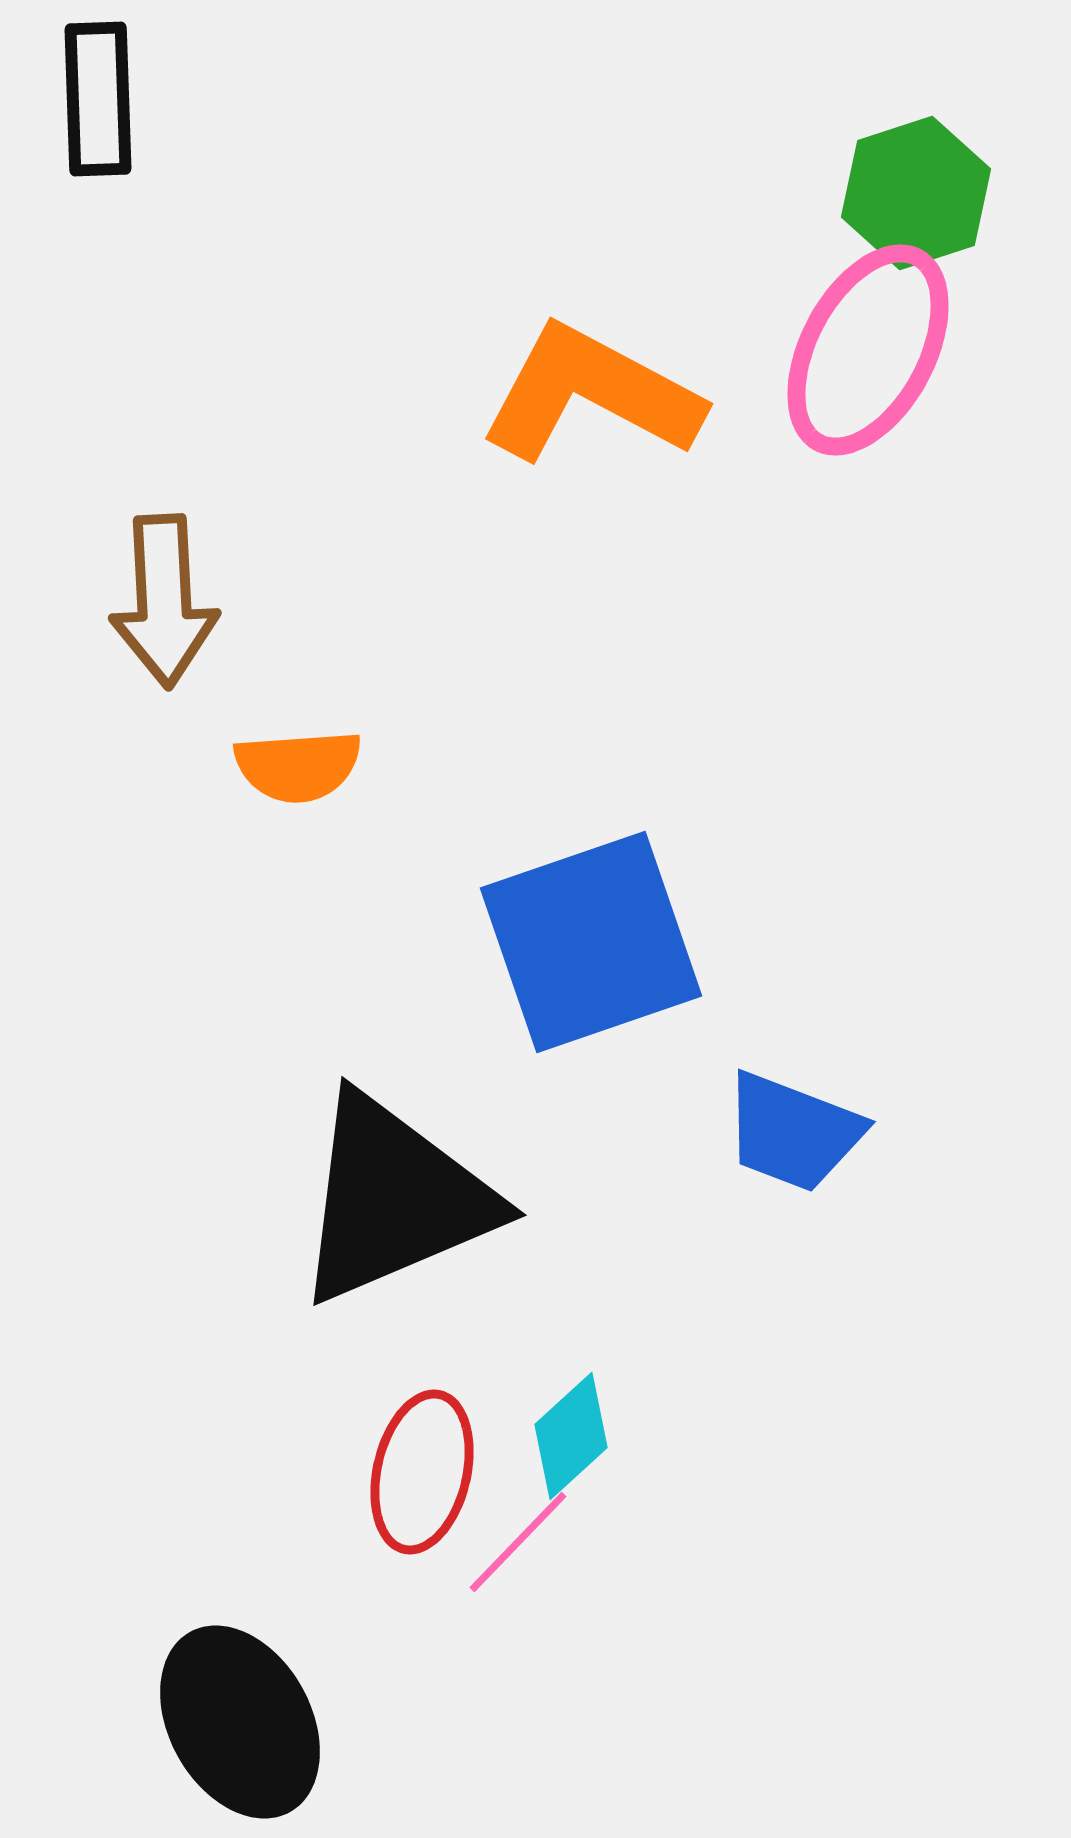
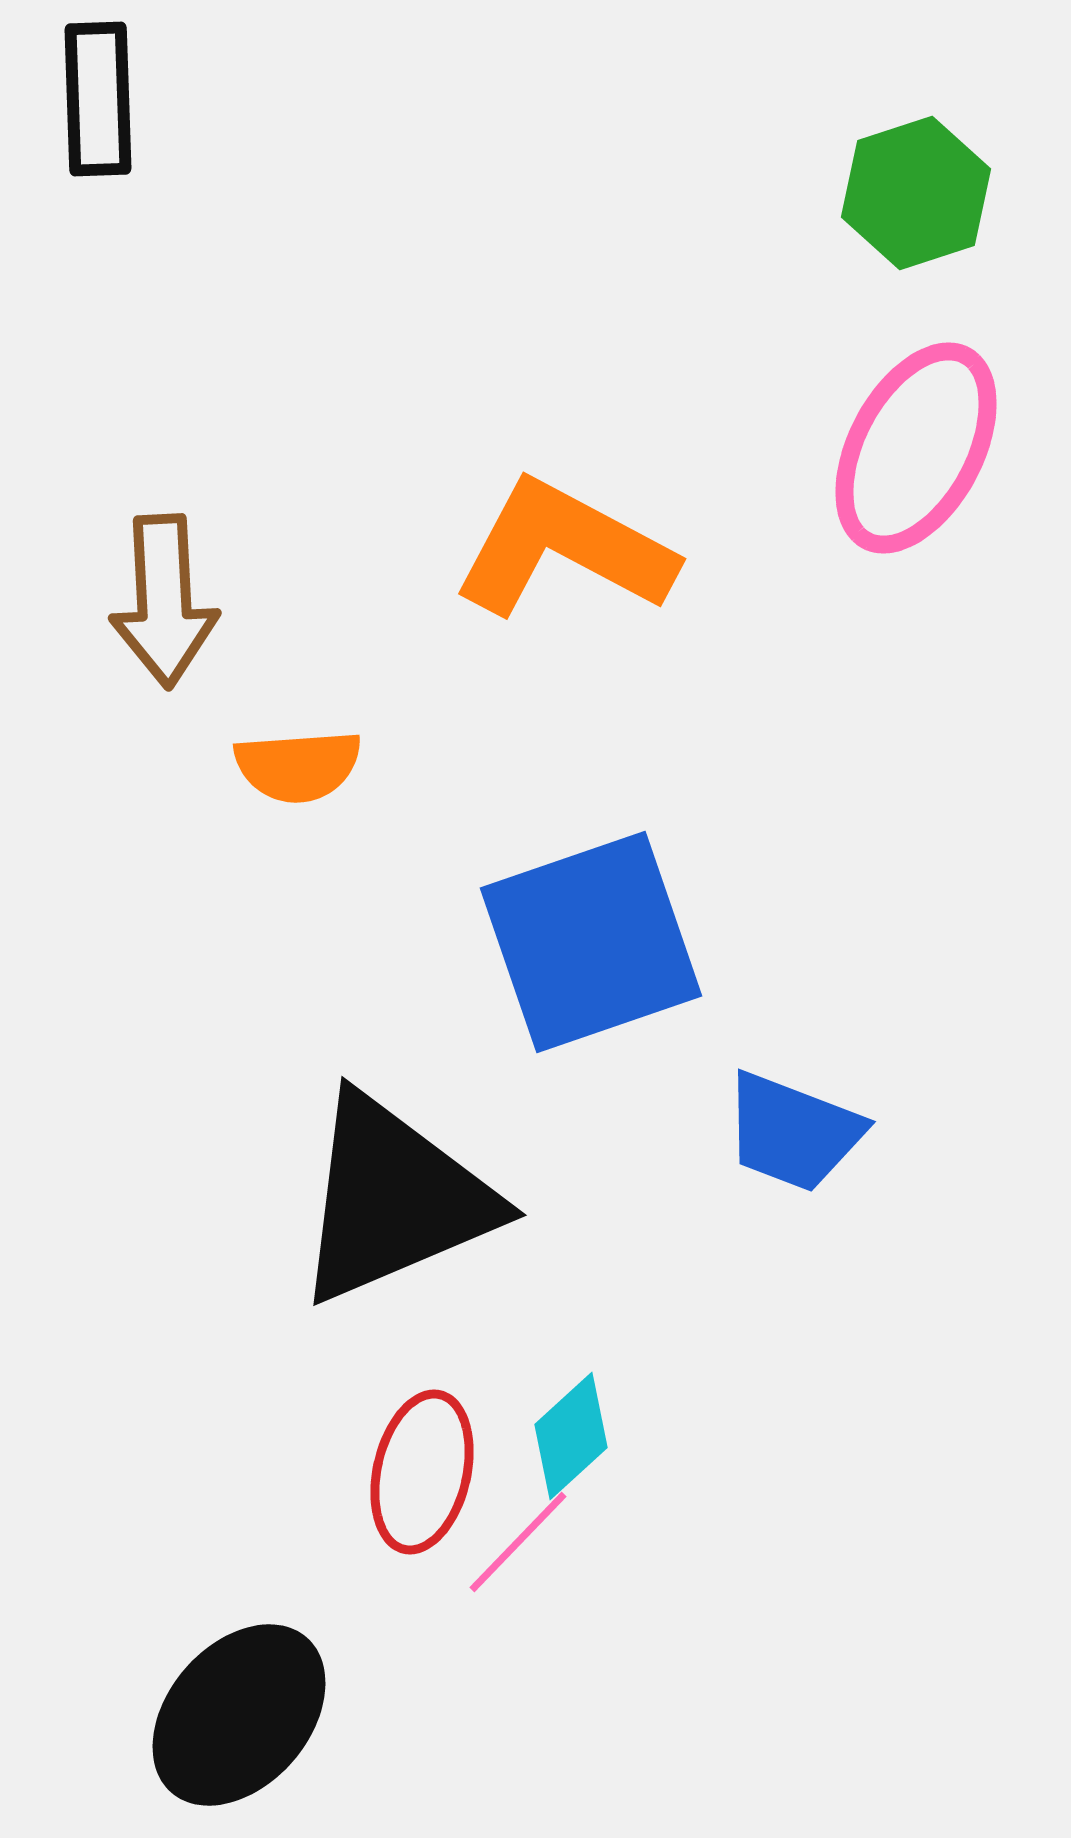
pink ellipse: moved 48 px right, 98 px down
orange L-shape: moved 27 px left, 155 px down
black ellipse: moved 1 px left, 7 px up; rotated 70 degrees clockwise
